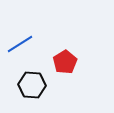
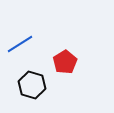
black hexagon: rotated 12 degrees clockwise
